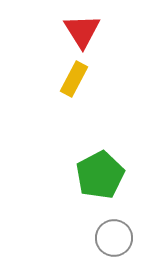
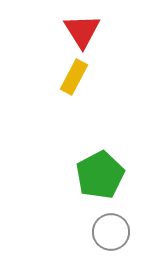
yellow rectangle: moved 2 px up
gray circle: moved 3 px left, 6 px up
